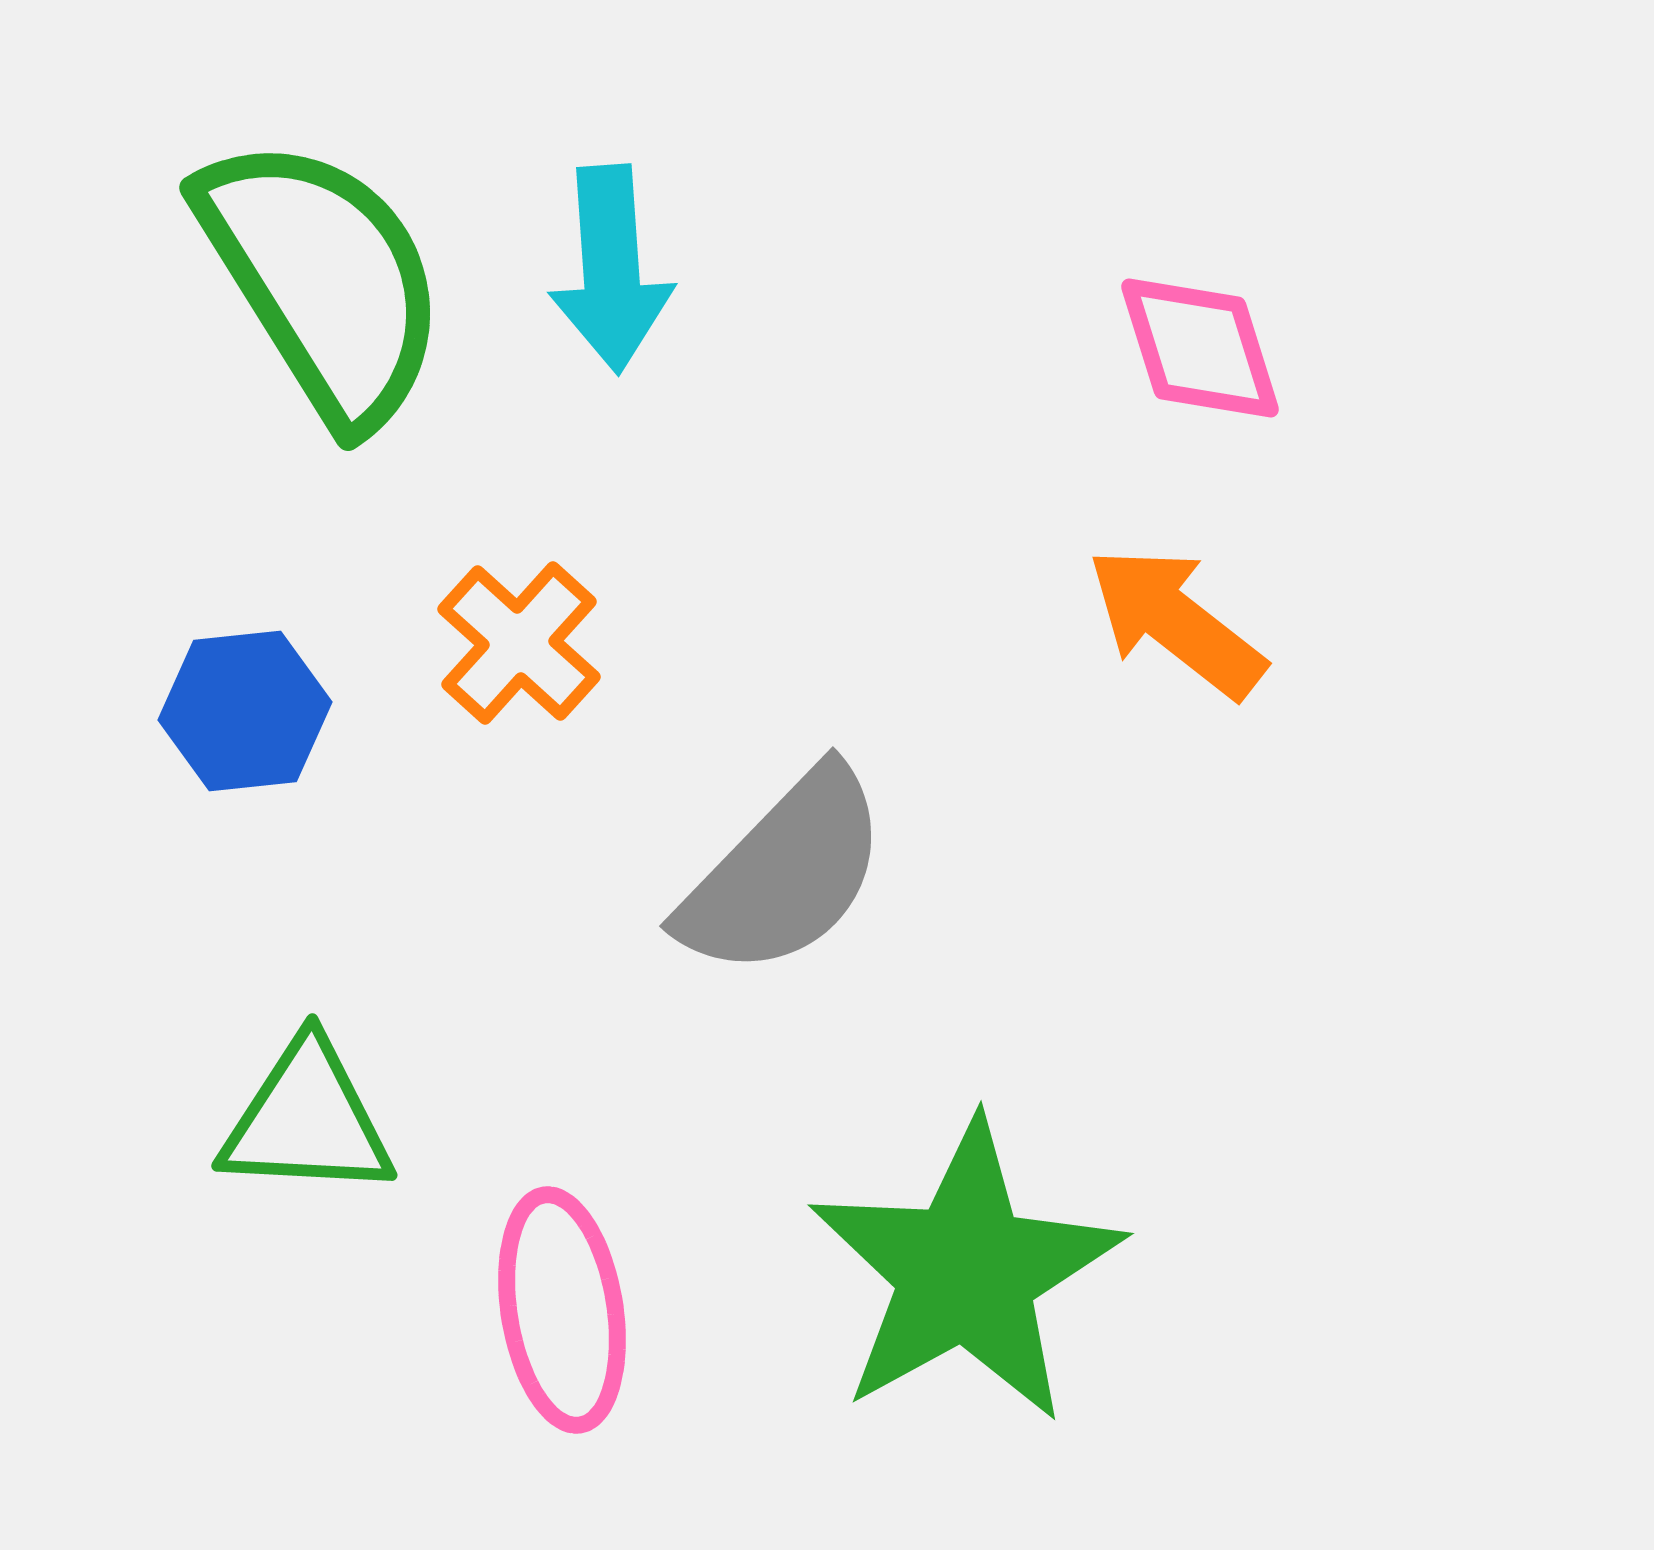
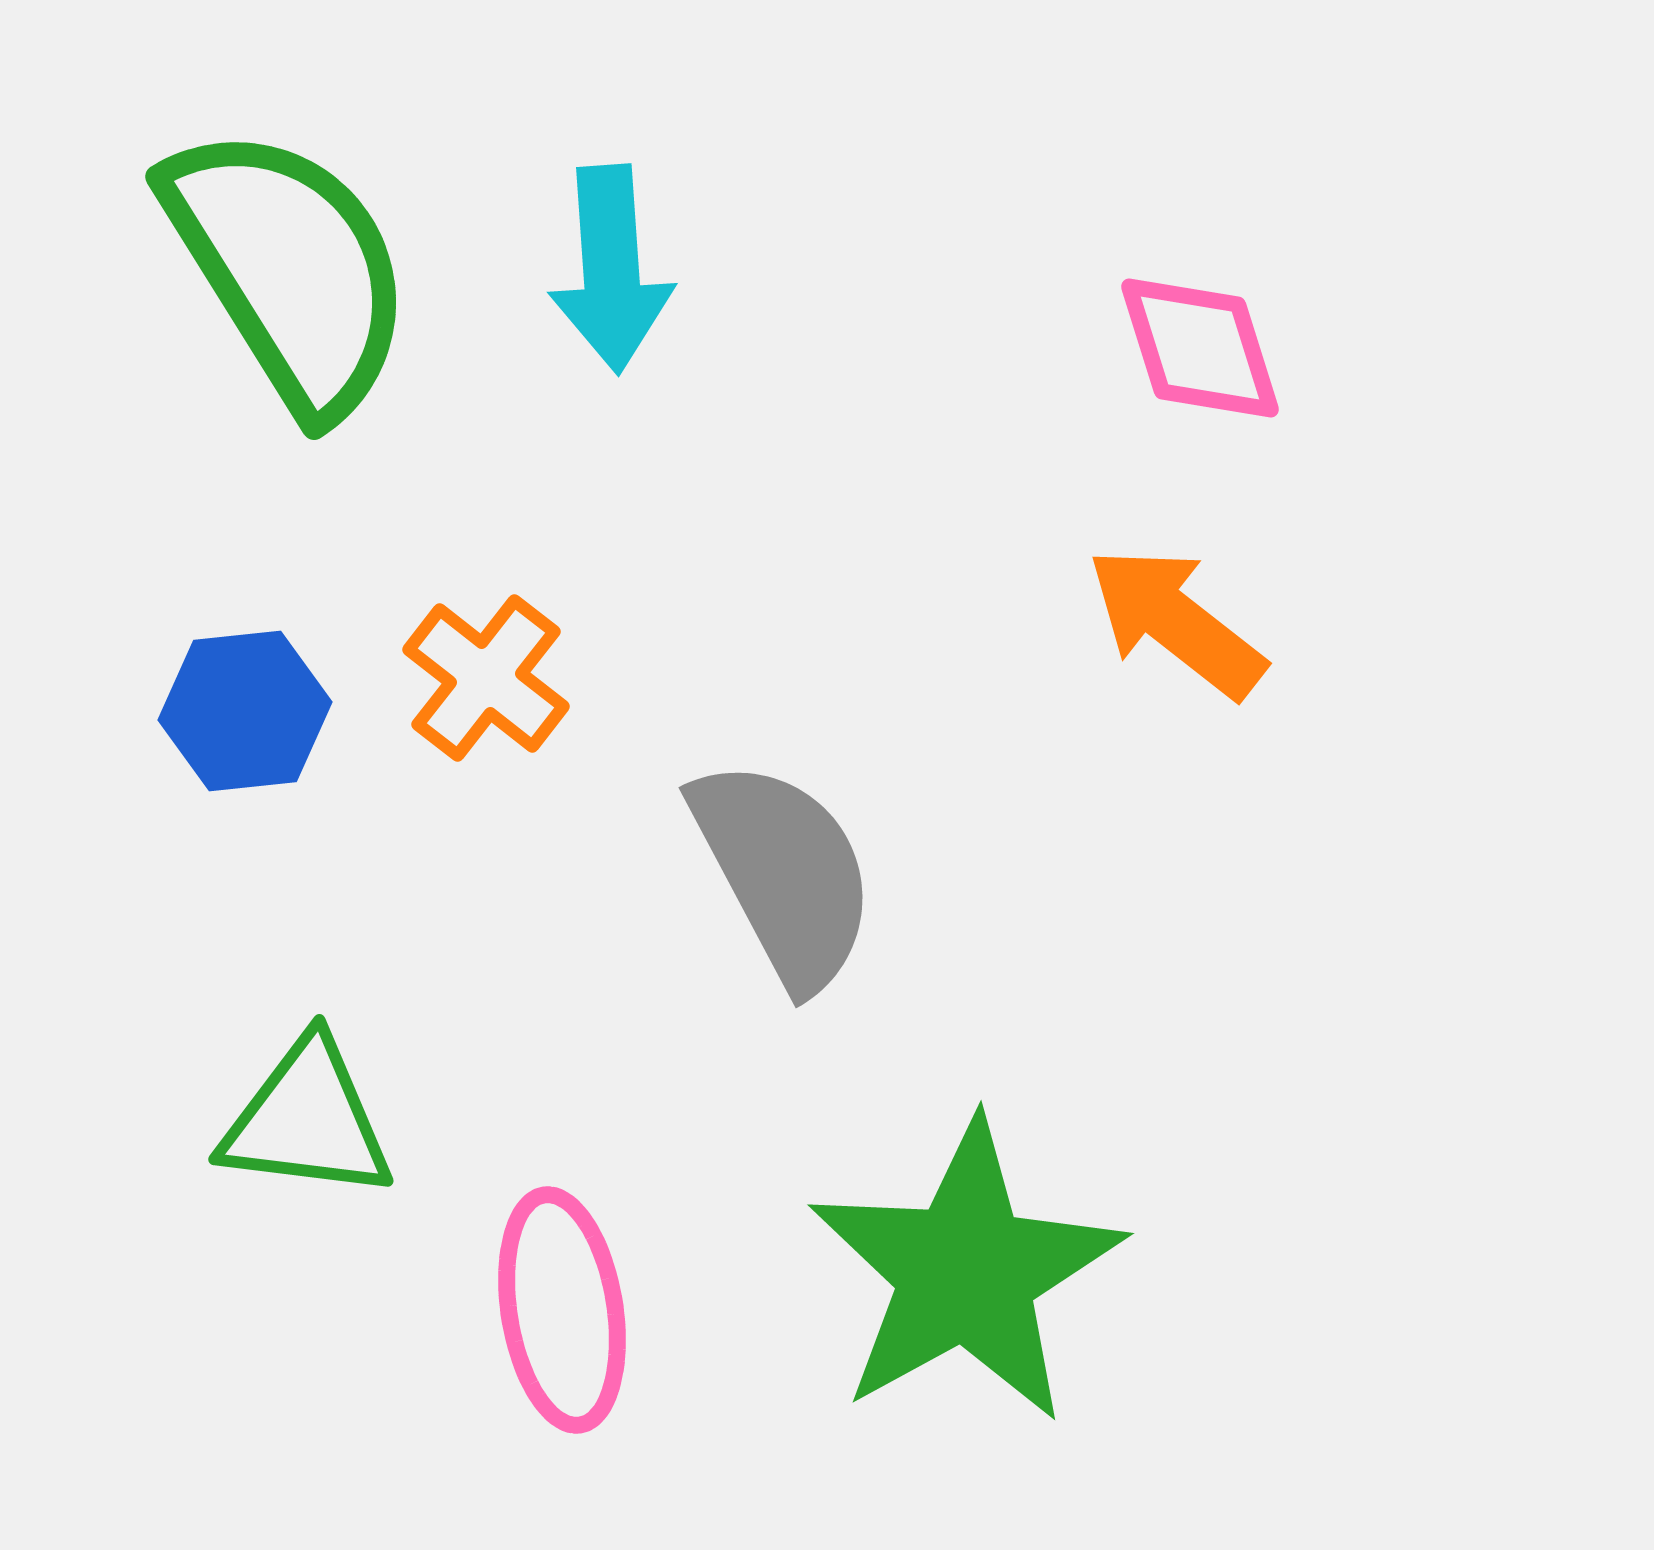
green semicircle: moved 34 px left, 11 px up
orange cross: moved 33 px left, 35 px down; rotated 4 degrees counterclockwise
gray semicircle: rotated 72 degrees counterclockwise
green triangle: rotated 4 degrees clockwise
